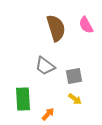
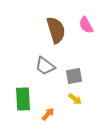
brown semicircle: moved 2 px down
